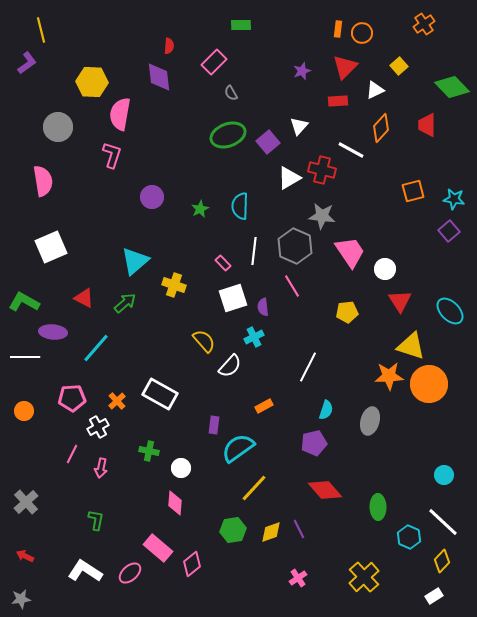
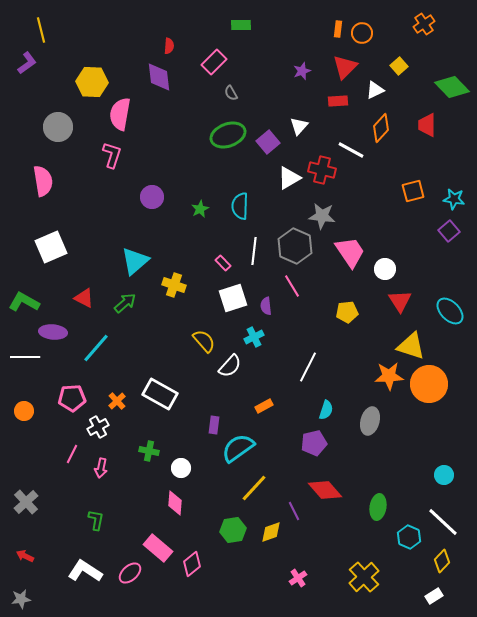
purple semicircle at (263, 307): moved 3 px right, 1 px up
green ellipse at (378, 507): rotated 10 degrees clockwise
purple line at (299, 529): moved 5 px left, 18 px up
